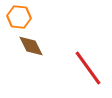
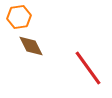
orange hexagon: rotated 15 degrees counterclockwise
